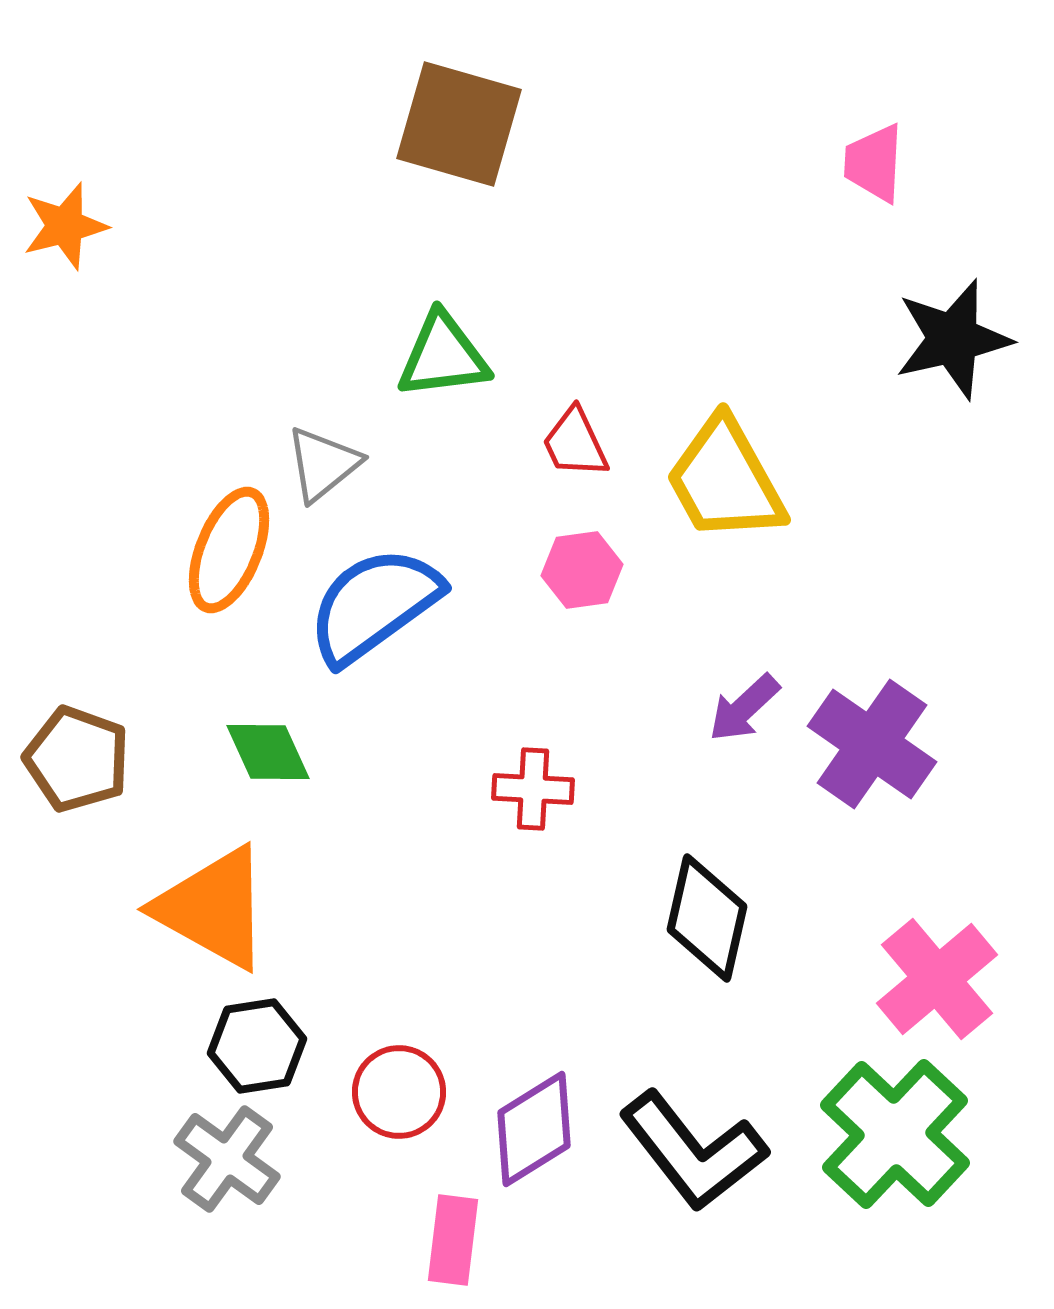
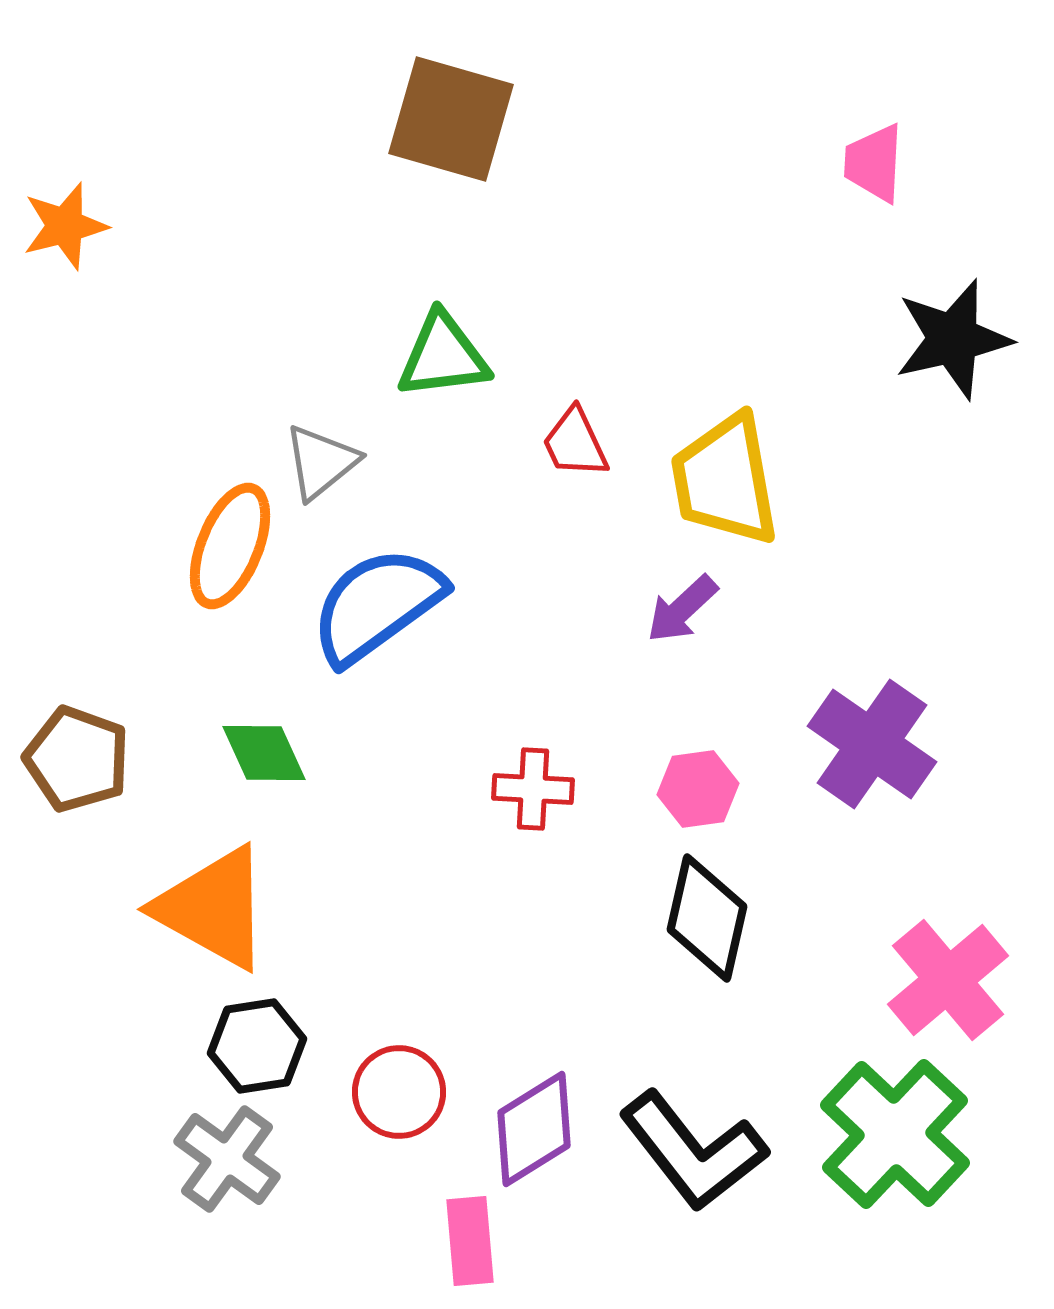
brown square: moved 8 px left, 5 px up
gray triangle: moved 2 px left, 2 px up
yellow trapezoid: rotated 19 degrees clockwise
orange ellipse: moved 1 px right, 4 px up
pink hexagon: moved 116 px right, 219 px down
blue semicircle: moved 3 px right
purple arrow: moved 62 px left, 99 px up
green diamond: moved 4 px left, 1 px down
pink cross: moved 11 px right, 1 px down
pink rectangle: moved 17 px right, 1 px down; rotated 12 degrees counterclockwise
